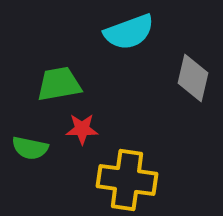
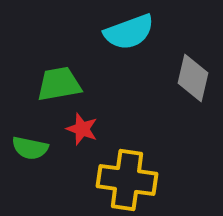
red star: rotated 20 degrees clockwise
